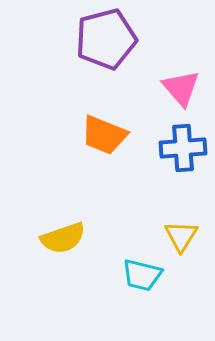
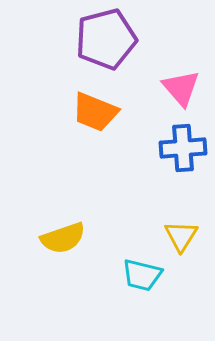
orange trapezoid: moved 9 px left, 23 px up
